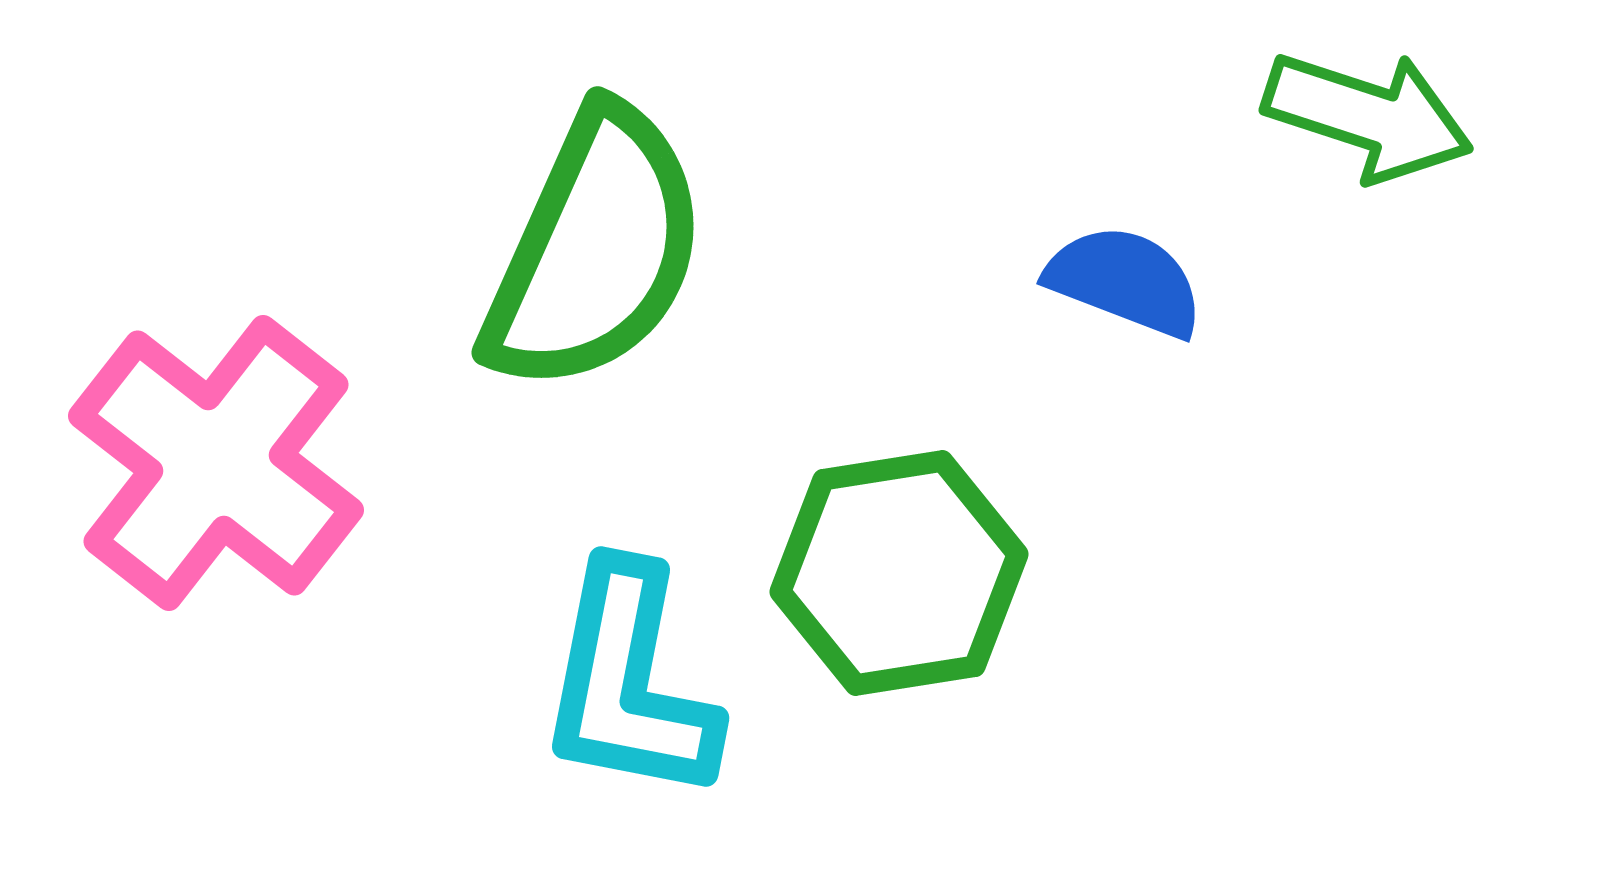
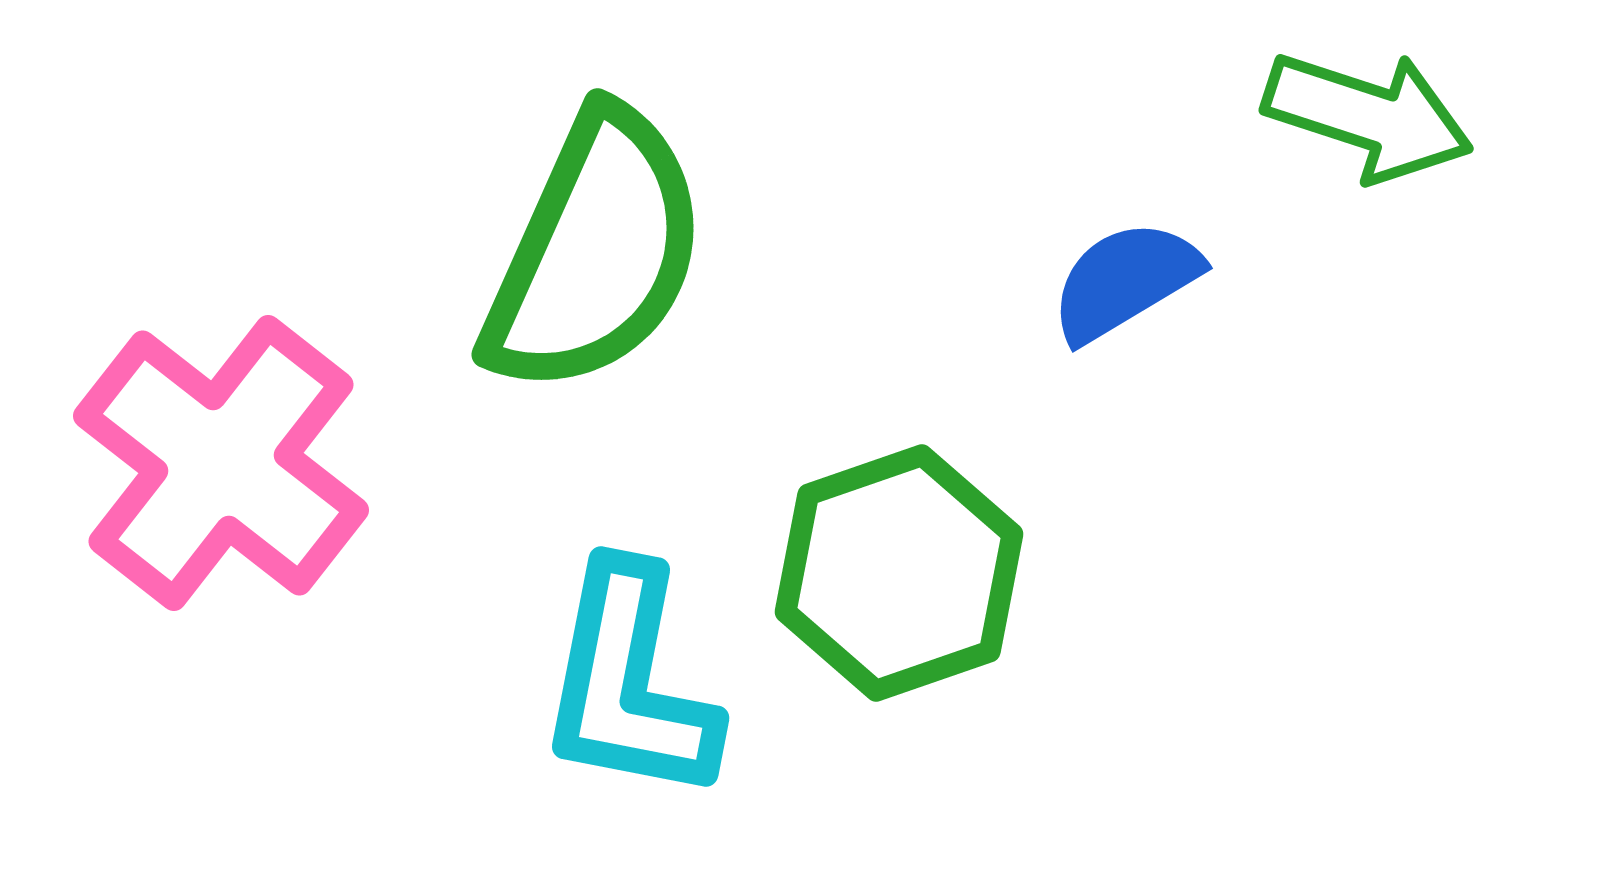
green semicircle: moved 2 px down
blue semicircle: rotated 52 degrees counterclockwise
pink cross: moved 5 px right
green hexagon: rotated 10 degrees counterclockwise
